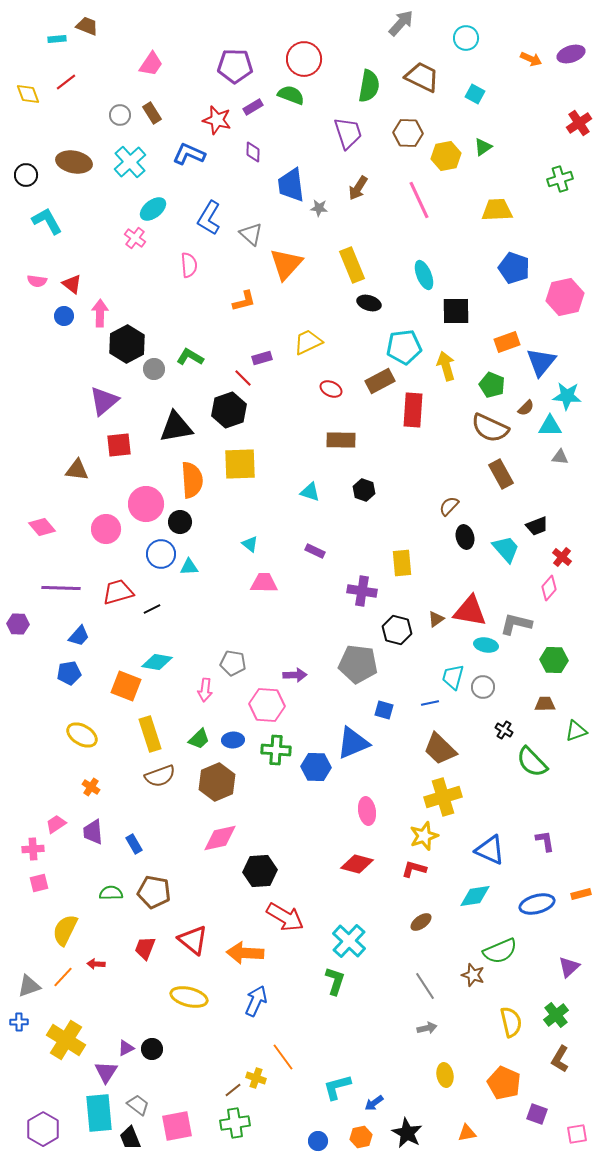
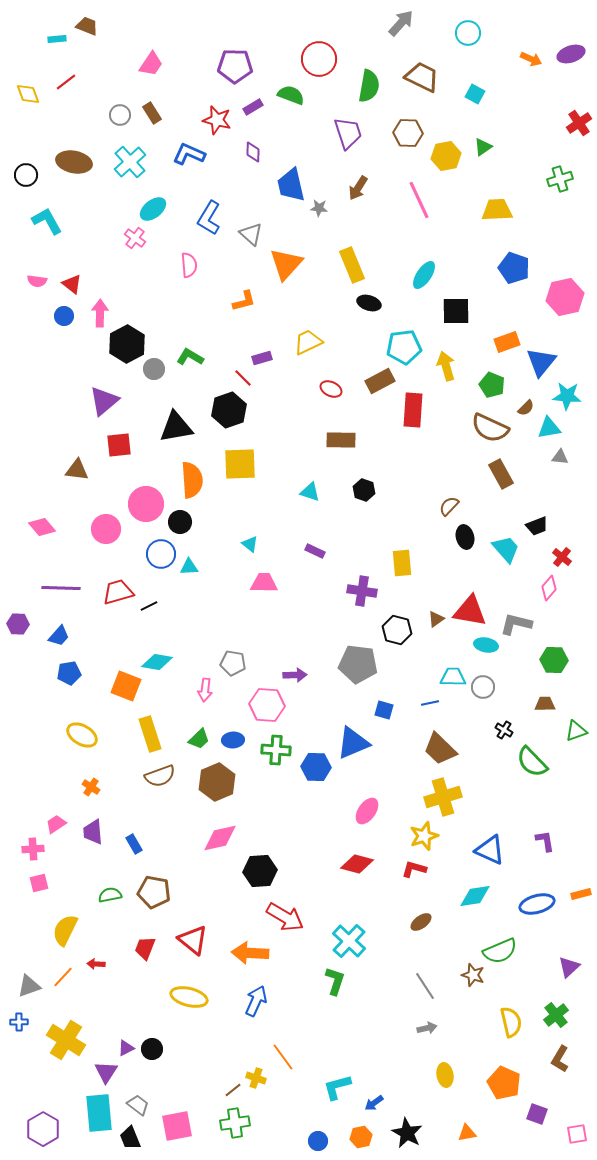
cyan circle at (466, 38): moved 2 px right, 5 px up
red circle at (304, 59): moved 15 px right
blue trapezoid at (291, 185): rotated 6 degrees counterclockwise
cyan ellipse at (424, 275): rotated 56 degrees clockwise
cyan triangle at (550, 426): moved 1 px left, 2 px down; rotated 10 degrees counterclockwise
black line at (152, 609): moved 3 px left, 3 px up
blue trapezoid at (79, 636): moved 20 px left
cyan trapezoid at (453, 677): rotated 76 degrees clockwise
pink ellipse at (367, 811): rotated 44 degrees clockwise
green semicircle at (111, 893): moved 1 px left, 2 px down; rotated 10 degrees counterclockwise
orange arrow at (245, 953): moved 5 px right
